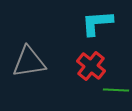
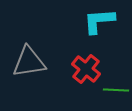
cyan L-shape: moved 2 px right, 2 px up
red cross: moved 5 px left, 3 px down
